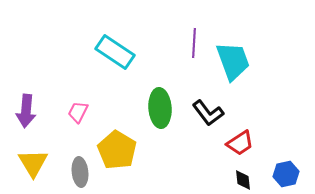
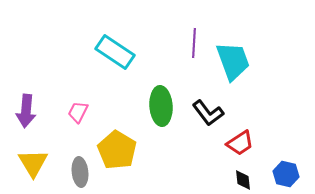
green ellipse: moved 1 px right, 2 px up
blue hexagon: rotated 25 degrees clockwise
